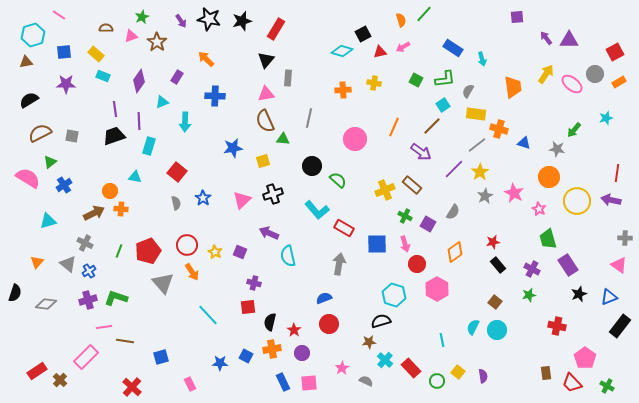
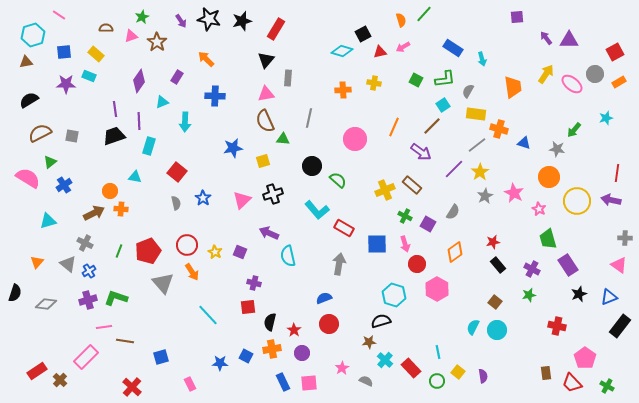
cyan rectangle at (103, 76): moved 14 px left
cyan line at (442, 340): moved 4 px left, 12 px down
